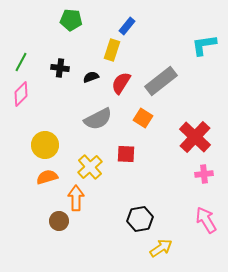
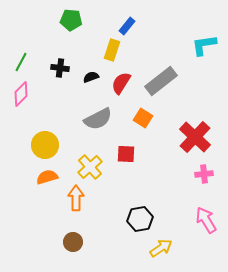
brown circle: moved 14 px right, 21 px down
